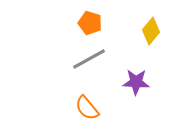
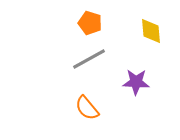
yellow diamond: rotated 44 degrees counterclockwise
